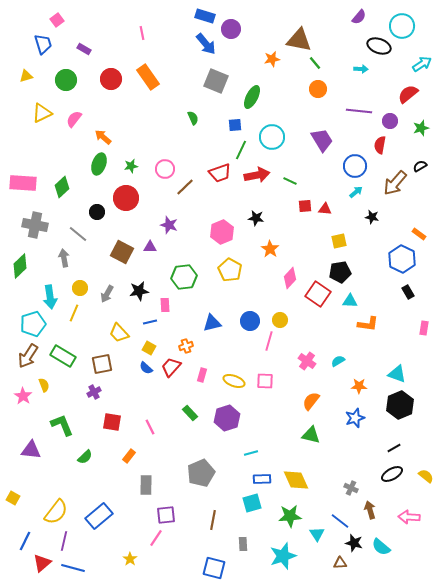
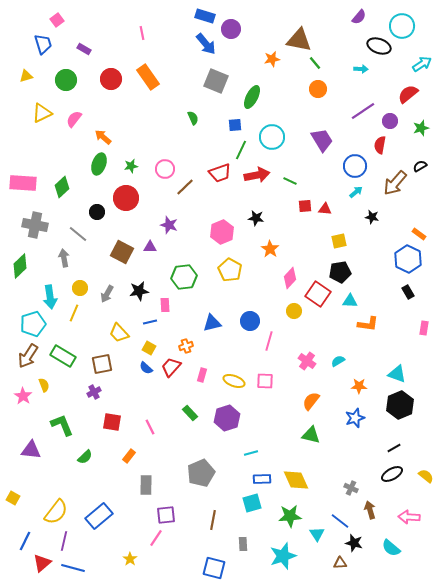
purple line at (359, 111): moved 4 px right; rotated 40 degrees counterclockwise
blue hexagon at (402, 259): moved 6 px right
yellow circle at (280, 320): moved 14 px right, 9 px up
cyan semicircle at (381, 547): moved 10 px right, 1 px down
